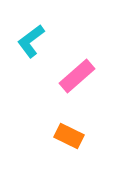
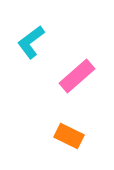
cyan L-shape: moved 1 px down
